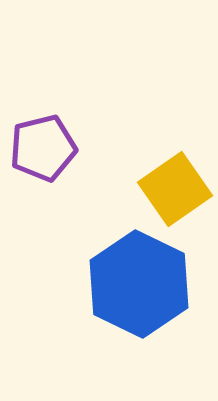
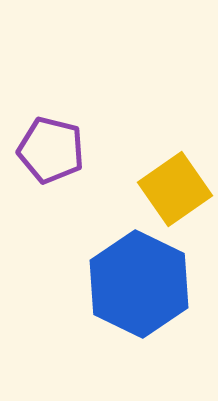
purple pentagon: moved 8 px right, 2 px down; rotated 28 degrees clockwise
